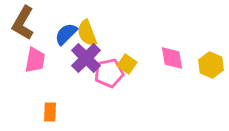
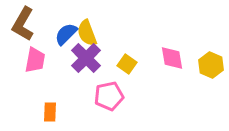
brown L-shape: moved 1 px down
pink pentagon: moved 23 px down
